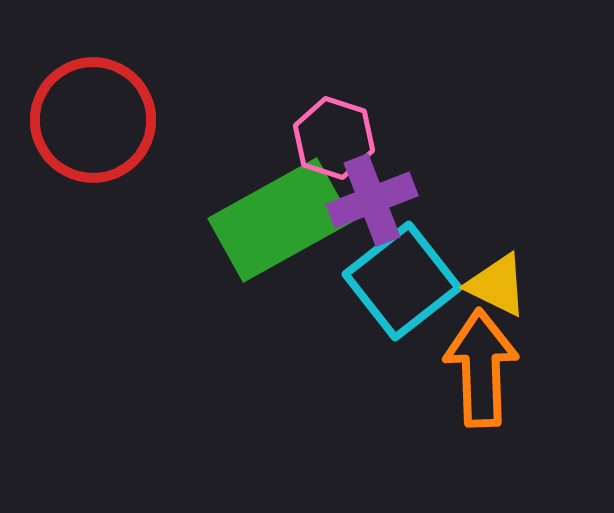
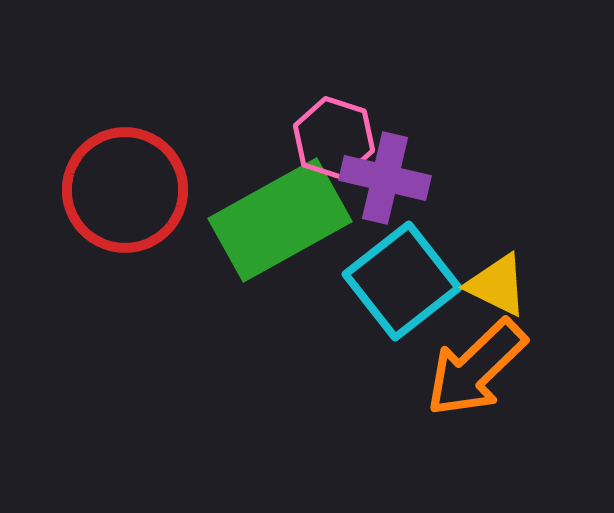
red circle: moved 32 px right, 70 px down
purple cross: moved 13 px right, 22 px up; rotated 34 degrees clockwise
orange arrow: moved 5 px left; rotated 132 degrees counterclockwise
